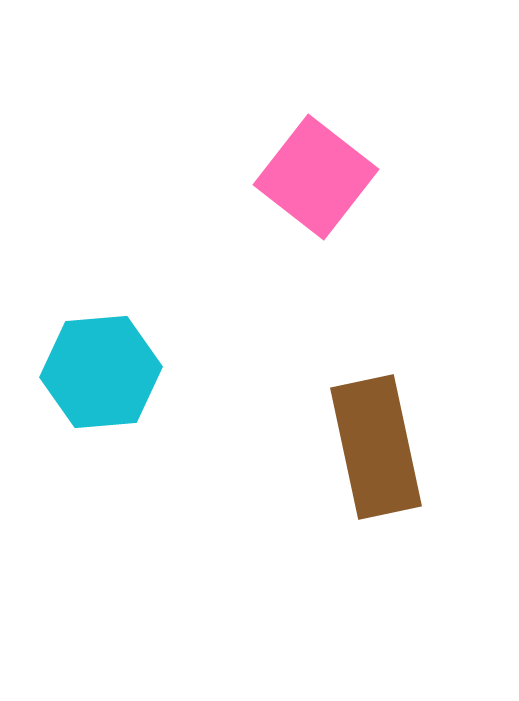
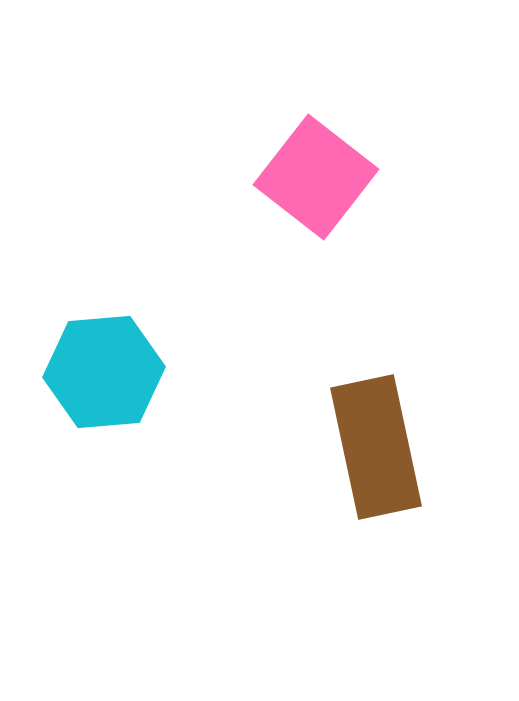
cyan hexagon: moved 3 px right
